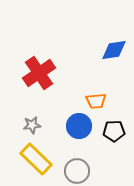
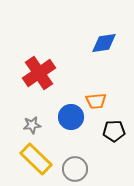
blue diamond: moved 10 px left, 7 px up
blue circle: moved 8 px left, 9 px up
gray circle: moved 2 px left, 2 px up
